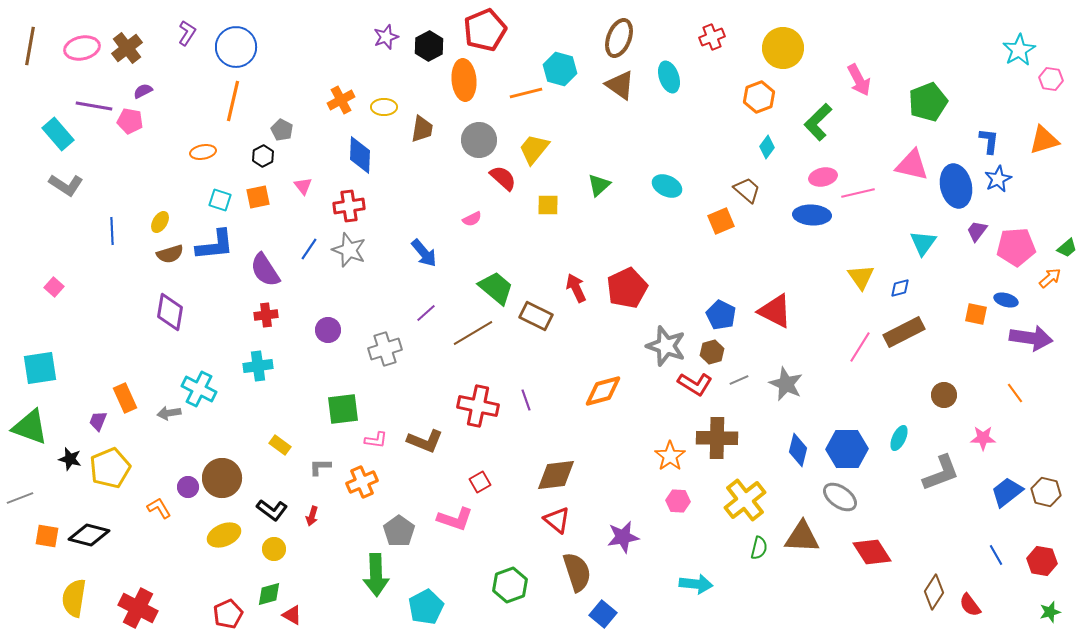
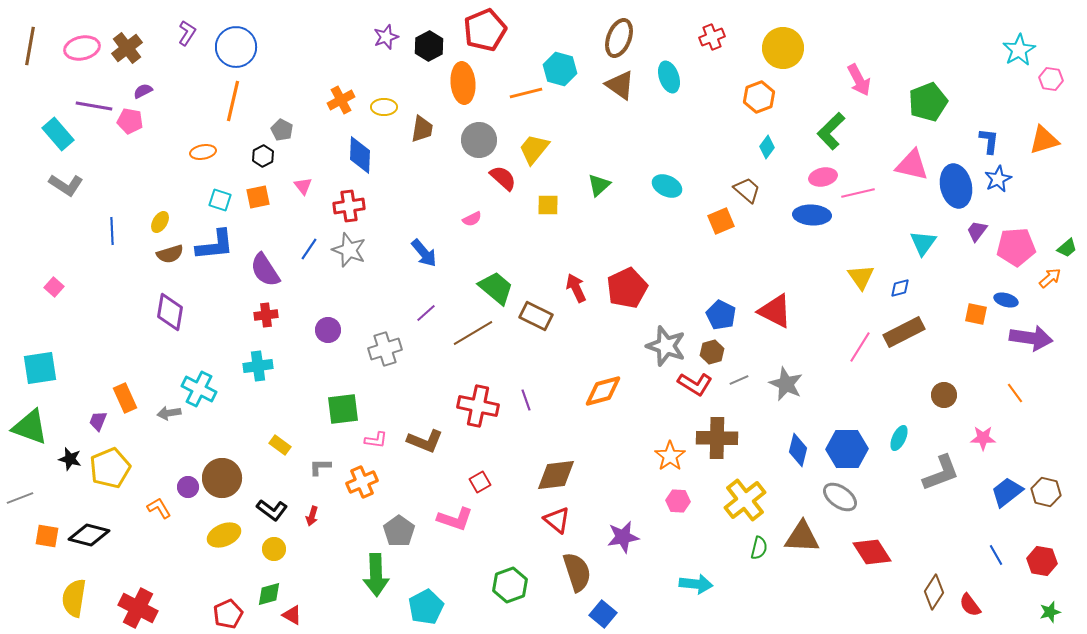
orange ellipse at (464, 80): moved 1 px left, 3 px down
green L-shape at (818, 122): moved 13 px right, 9 px down
